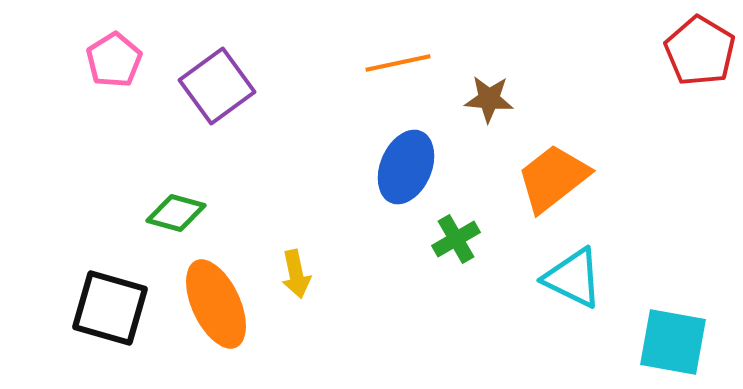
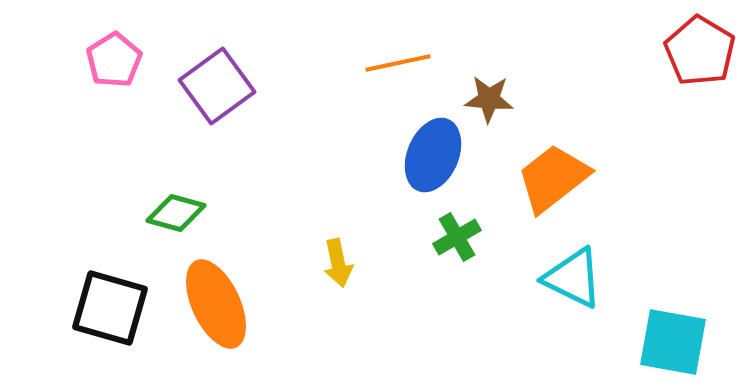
blue ellipse: moved 27 px right, 12 px up
green cross: moved 1 px right, 2 px up
yellow arrow: moved 42 px right, 11 px up
